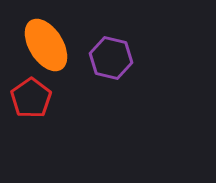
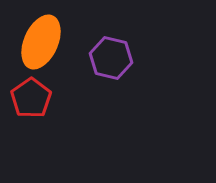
orange ellipse: moved 5 px left, 3 px up; rotated 56 degrees clockwise
